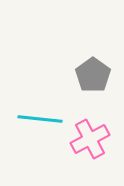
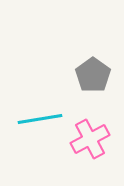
cyan line: rotated 15 degrees counterclockwise
